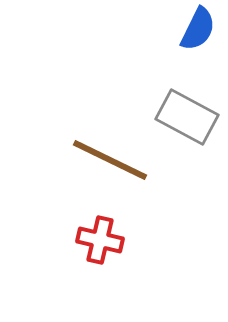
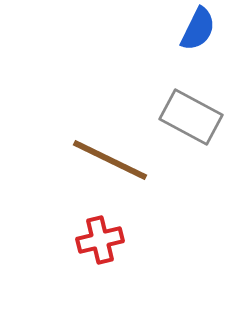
gray rectangle: moved 4 px right
red cross: rotated 27 degrees counterclockwise
